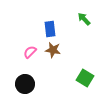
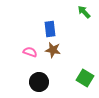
green arrow: moved 7 px up
pink semicircle: rotated 64 degrees clockwise
black circle: moved 14 px right, 2 px up
